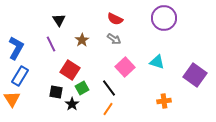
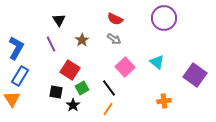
cyan triangle: rotated 21 degrees clockwise
black star: moved 1 px right, 1 px down
